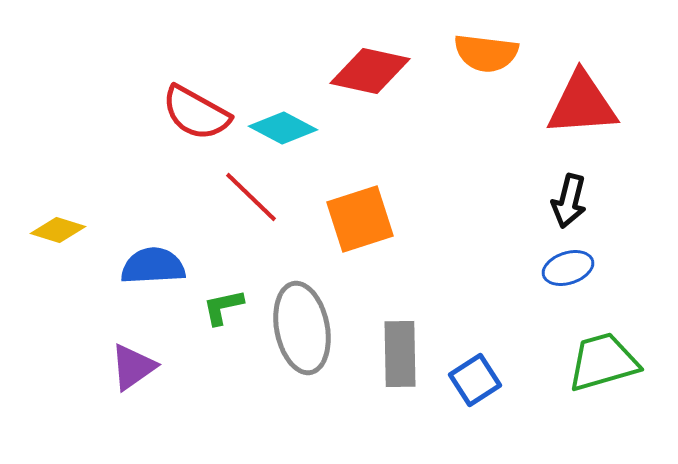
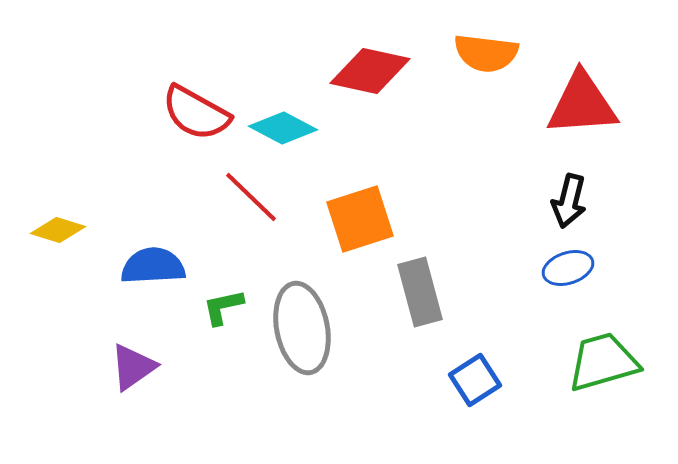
gray rectangle: moved 20 px right, 62 px up; rotated 14 degrees counterclockwise
